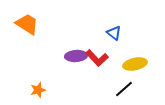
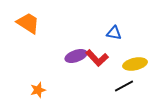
orange trapezoid: moved 1 px right, 1 px up
blue triangle: rotated 28 degrees counterclockwise
purple ellipse: rotated 15 degrees counterclockwise
black line: moved 3 px up; rotated 12 degrees clockwise
